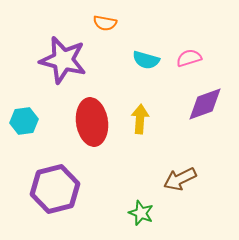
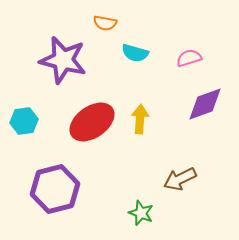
cyan semicircle: moved 11 px left, 7 px up
red ellipse: rotated 63 degrees clockwise
